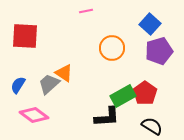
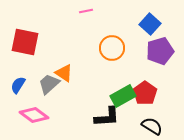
red square: moved 6 px down; rotated 8 degrees clockwise
purple pentagon: moved 1 px right
